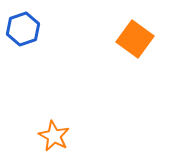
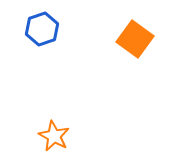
blue hexagon: moved 19 px right
